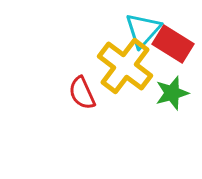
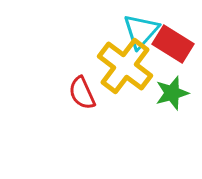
cyan triangle: moved 2 px left, 1 px down
